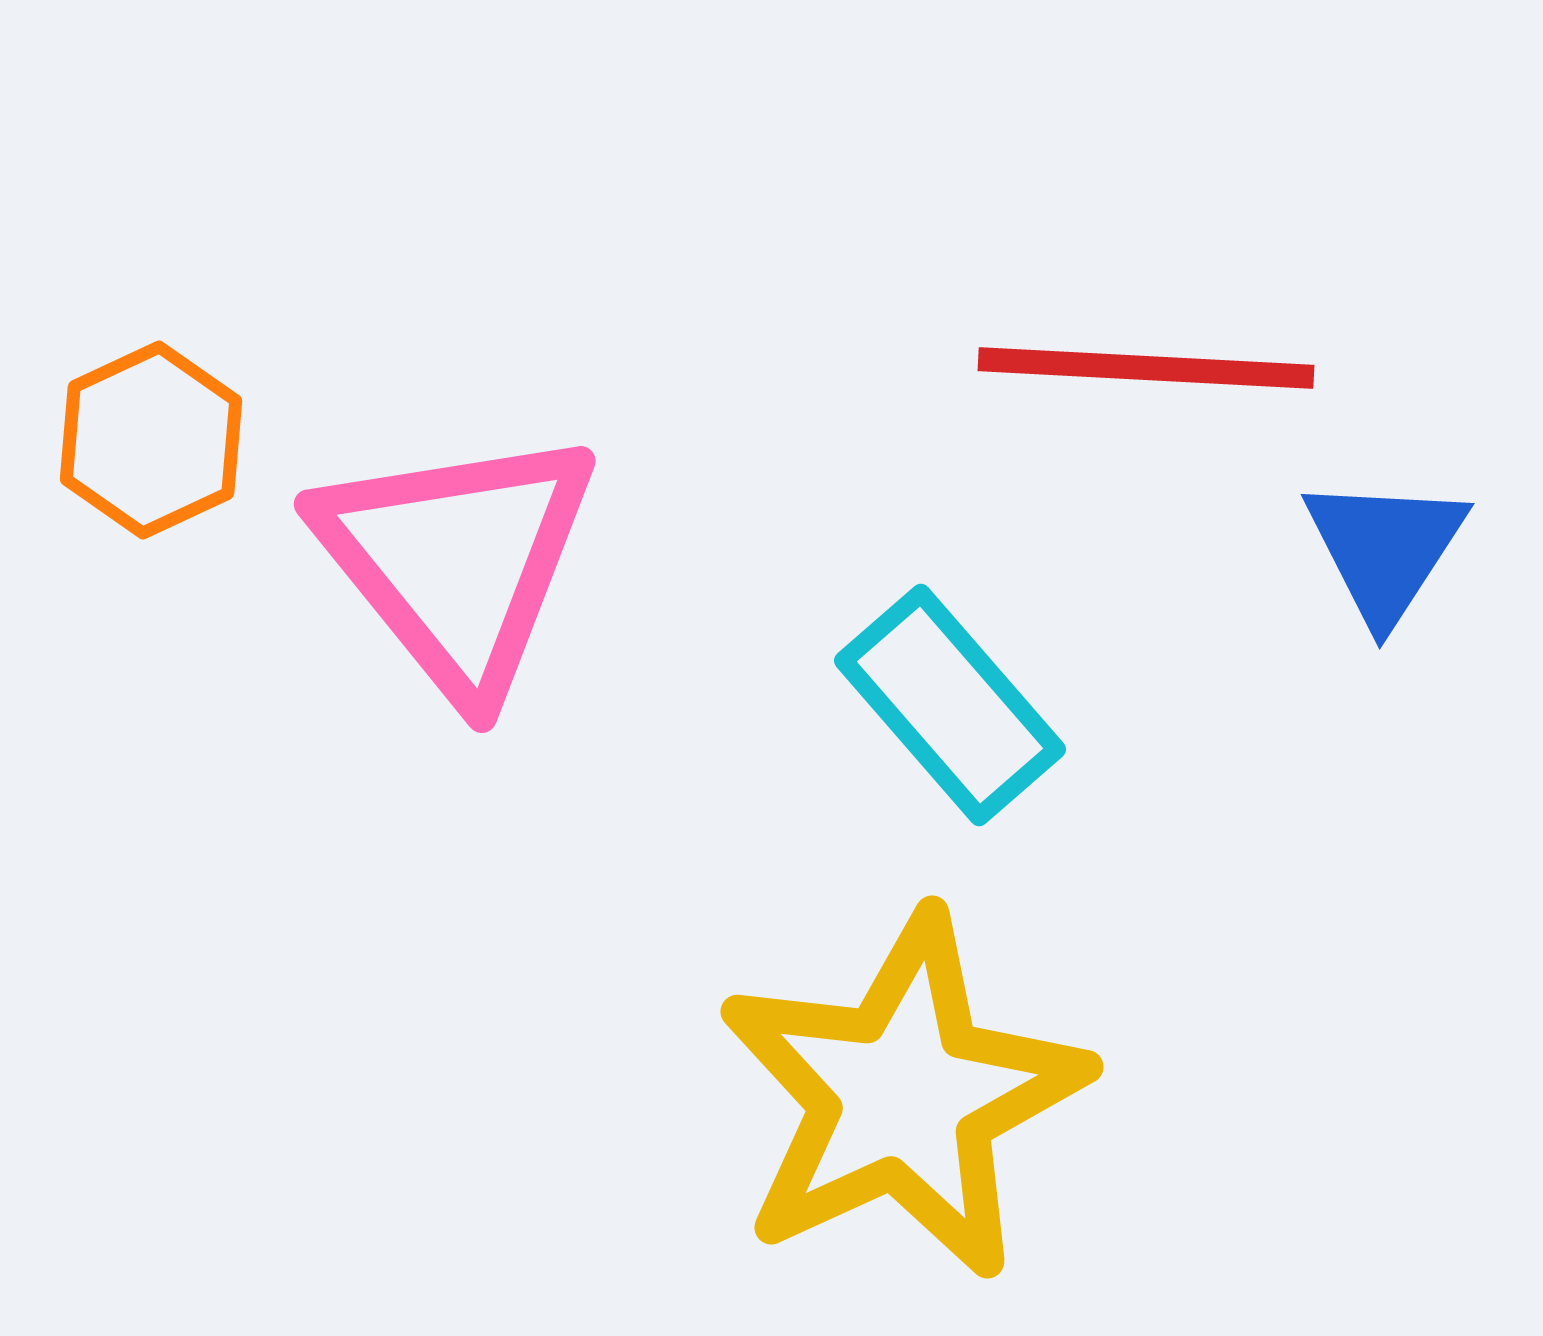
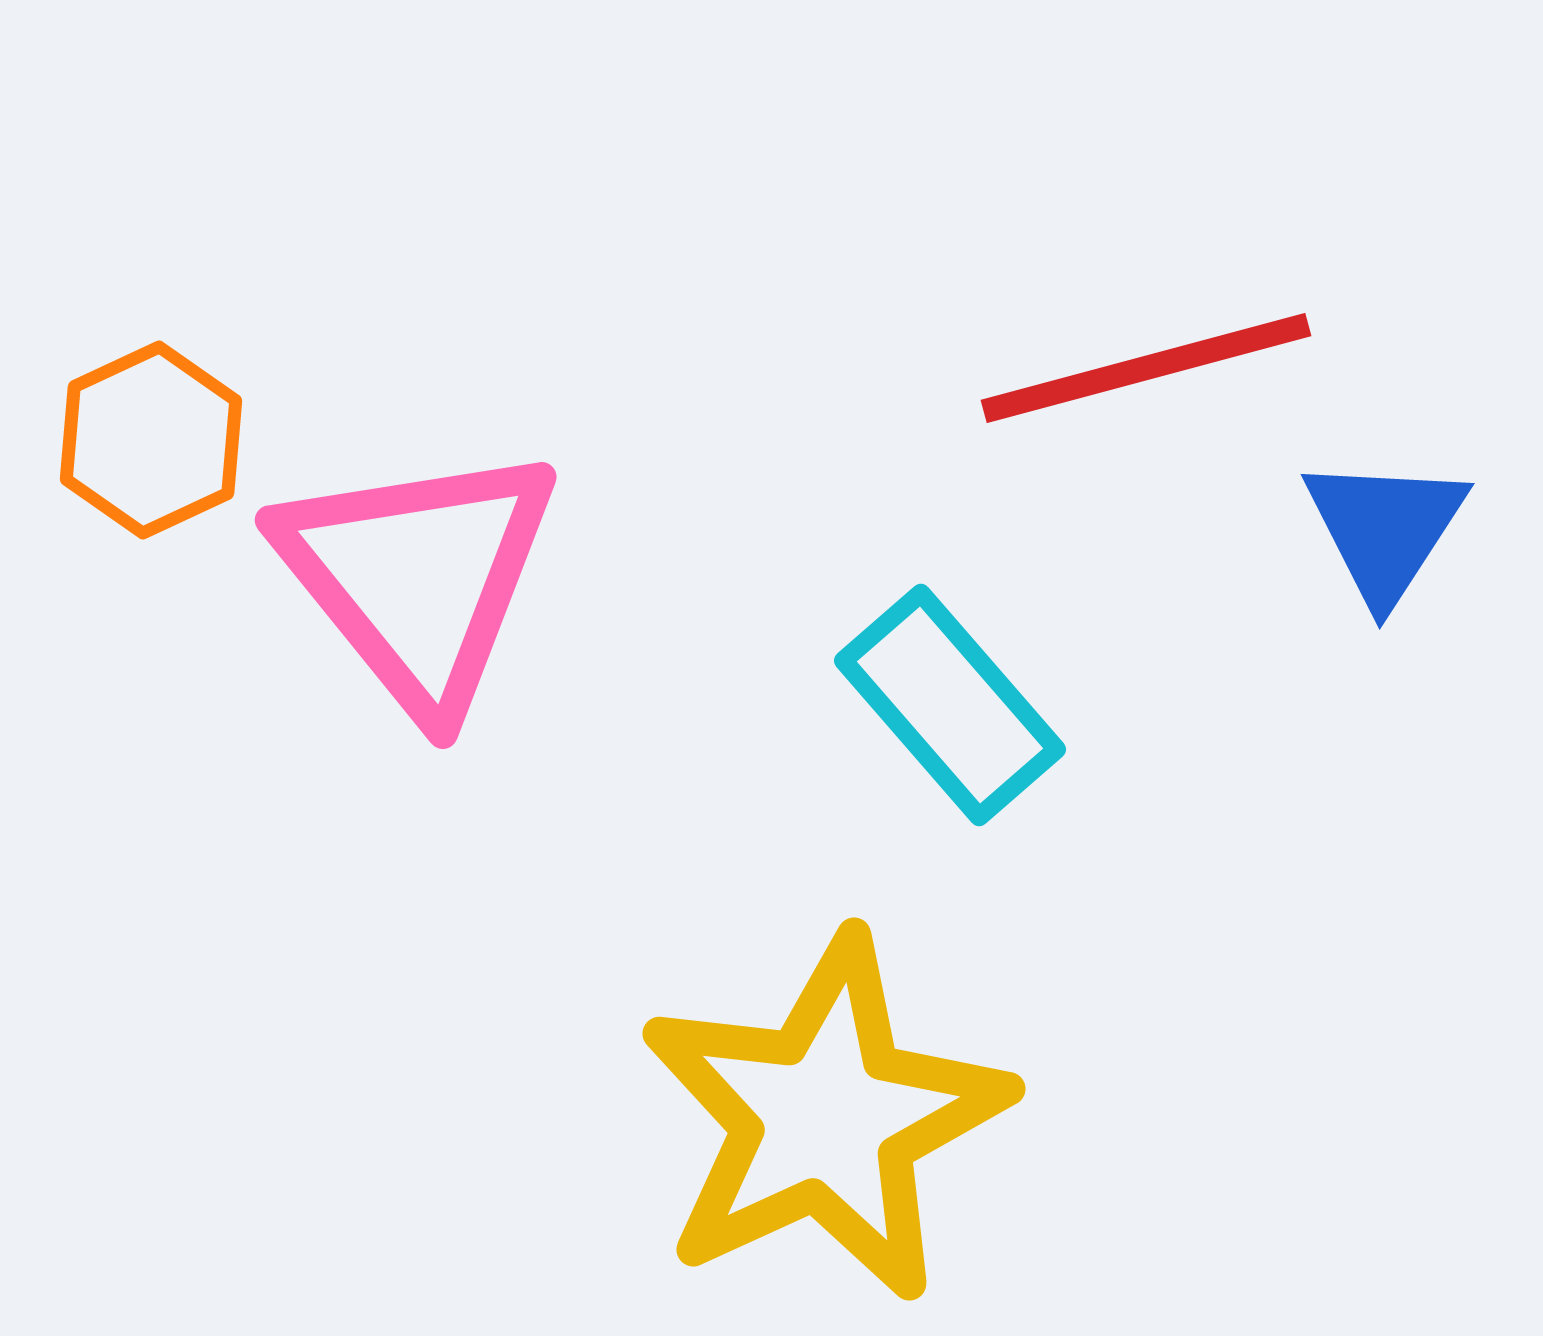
red line: rotated 18 degrees counterclockwise
blue triangle: moved 20 px up
pink triangle: moved 39 px left, 16 px down
yellow star: moved 78 px left, 22 px down
